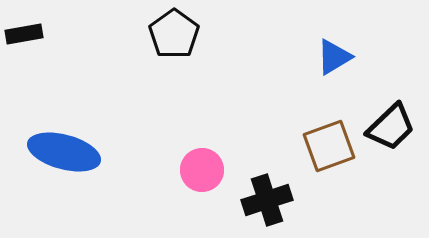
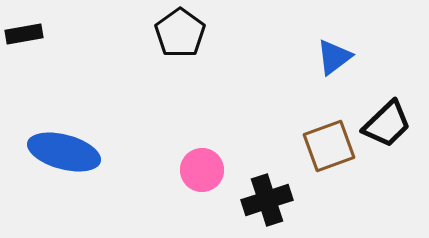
black pentagon: moved 6 px right, 1 px up
blue triangle: rotated 6 degrees counterclockwise
black trapezoid: moved 4 px left, 3 px up
